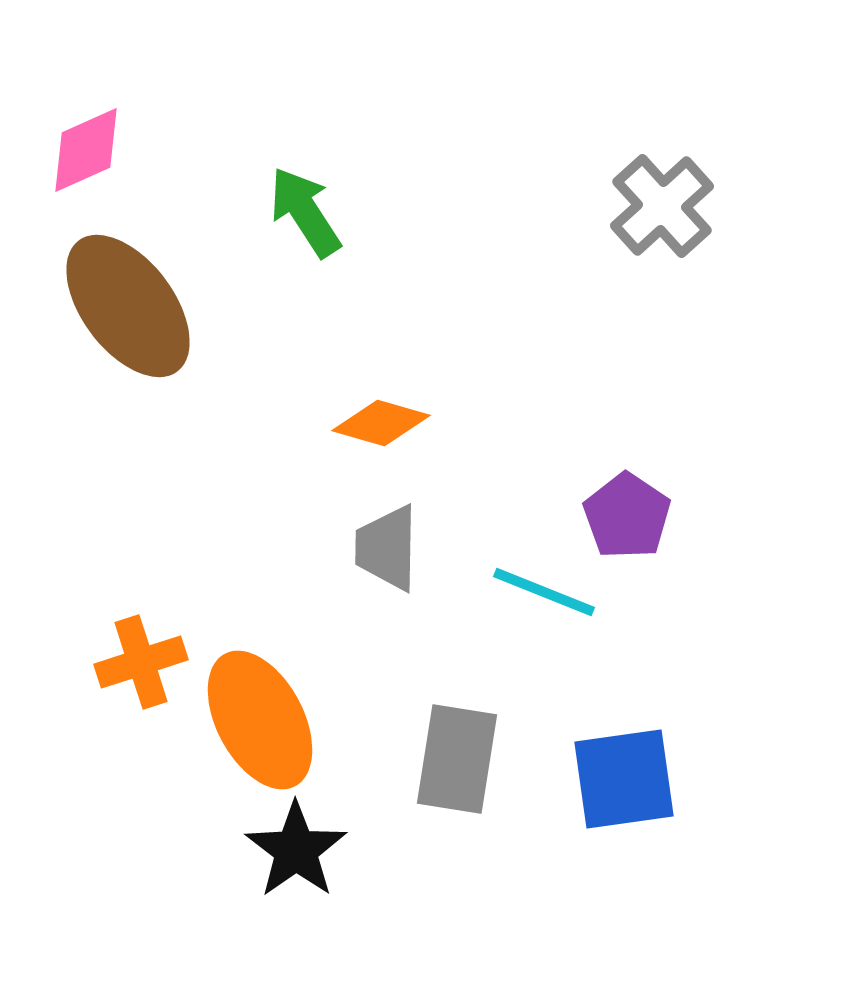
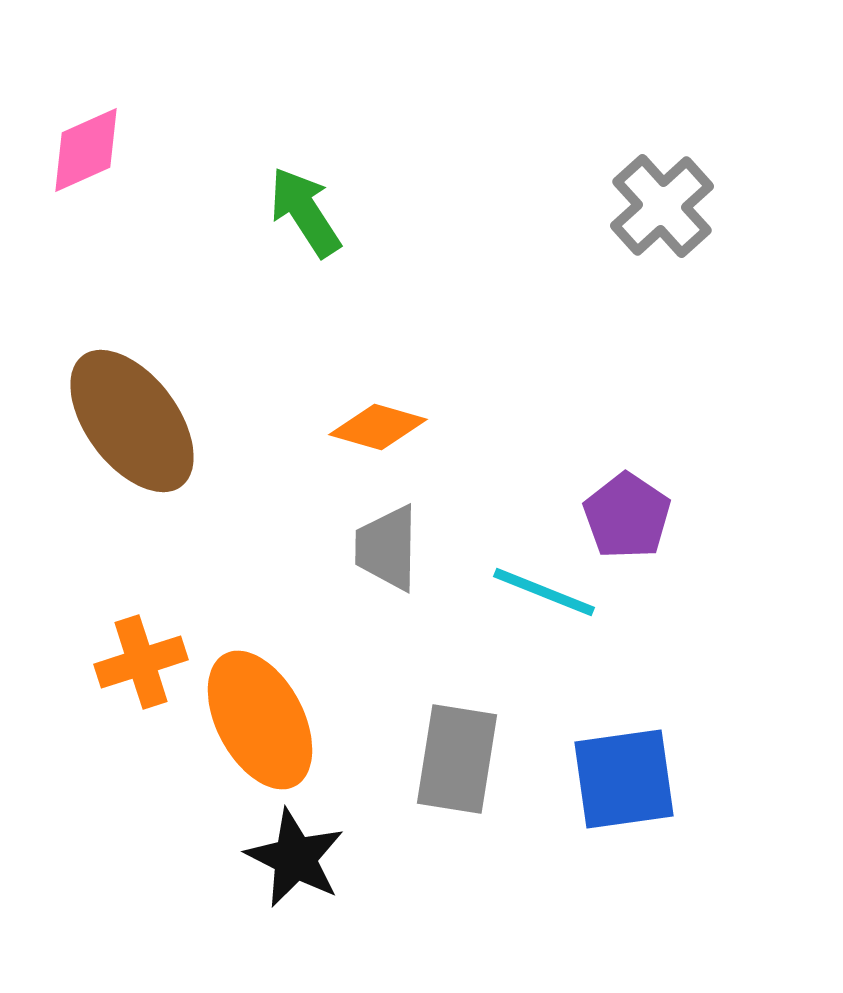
brown ellipse: moved 4 px right, 115 px down
orange diamond: moved 3 px left, 4 px down
black star: moved 1 px left, 8 px down; rotated 10 degrees counterclockwise
